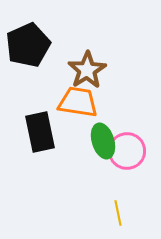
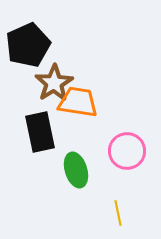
brown star: moved 33 px left, 13 px down
green ellipse: moved 27 px left, 29 px down
